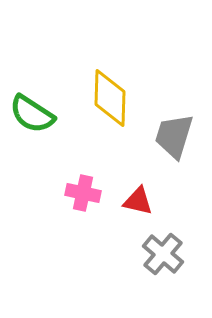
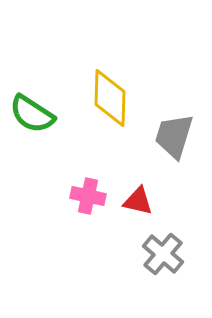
pink cross: moved 5 px right, 3 px down
